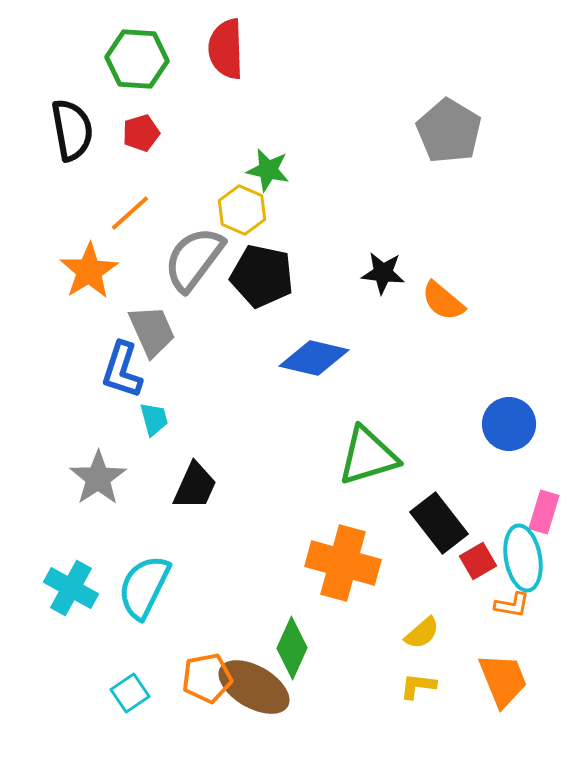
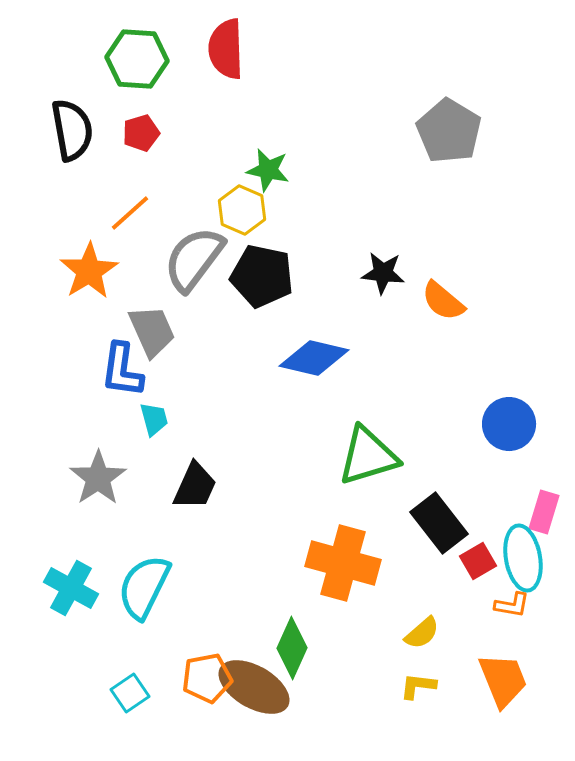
blue L-shape: rotated 10 degrees counterclockwise
